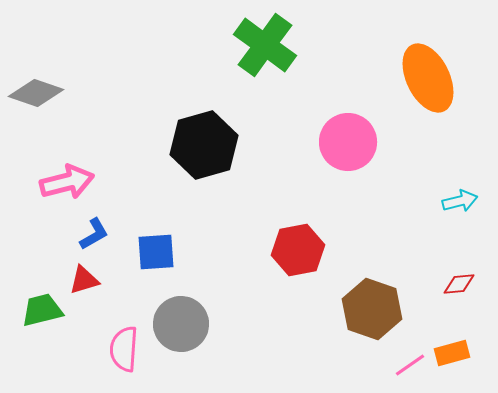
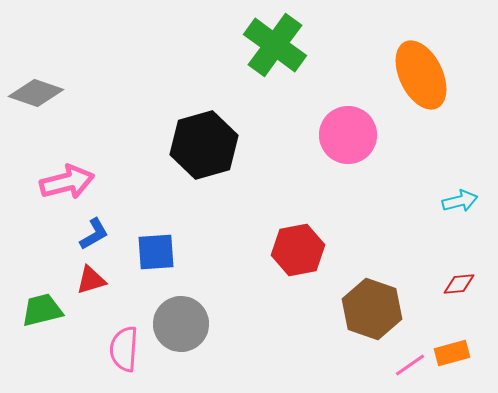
green cross: moved 10 px right
orange ellipse: moved 7 px left, 3 px up
pink circle: moved 7 px up
red triangle: moved 7 px right
